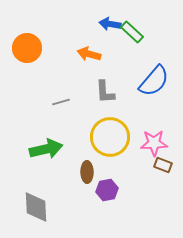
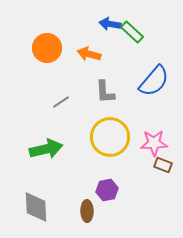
orange circle: moved 20 px right
gray line: rotated 18 degrees counterclockwise
brown ellipse: moved 39 px down
